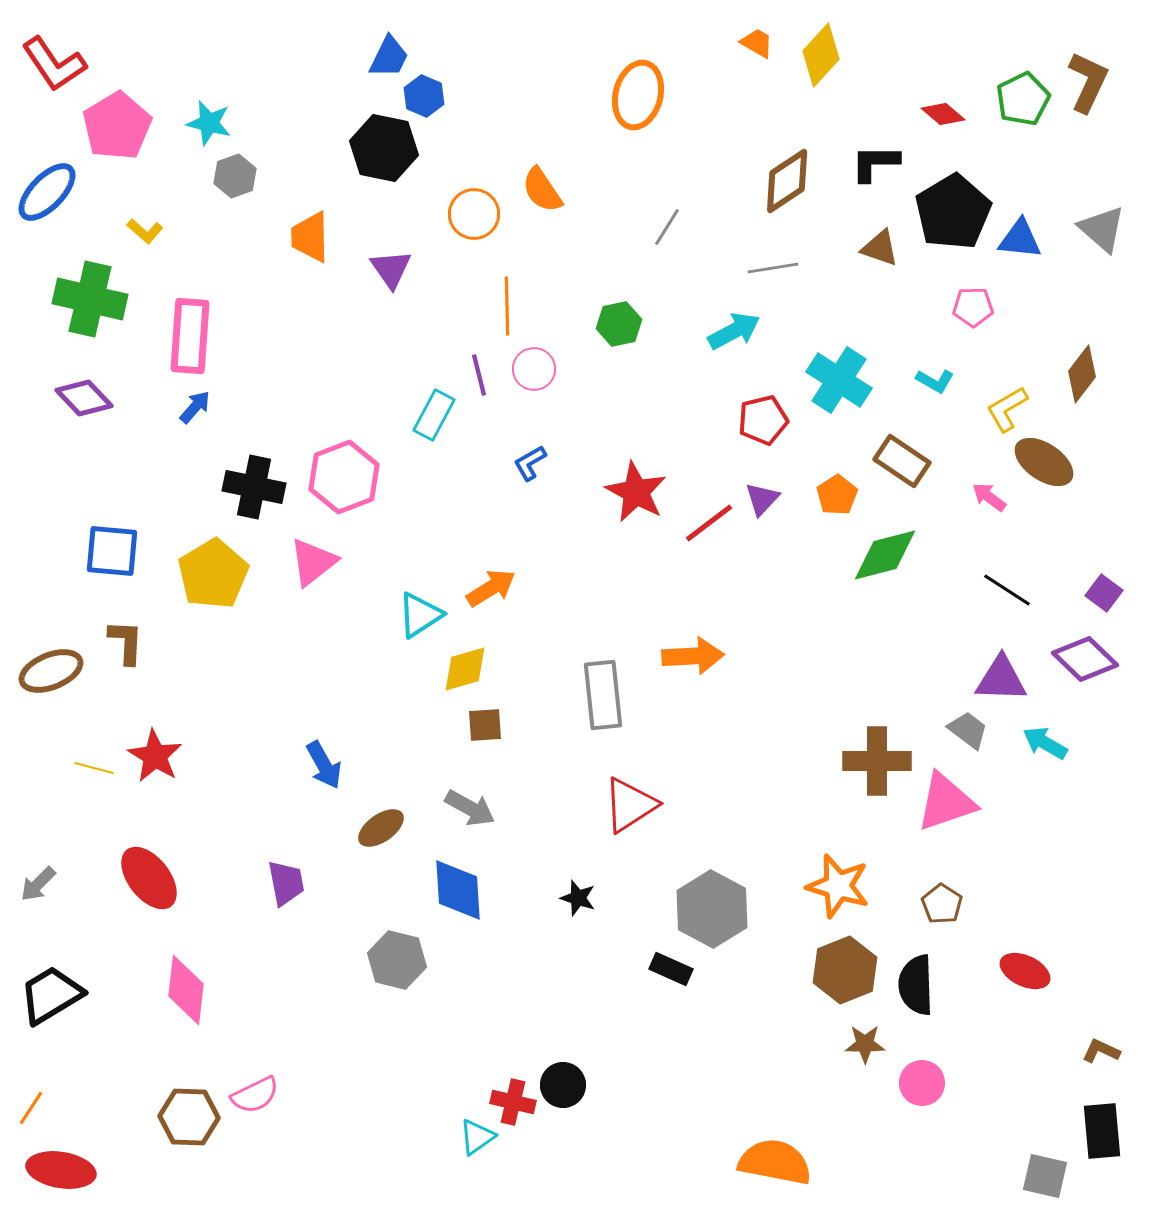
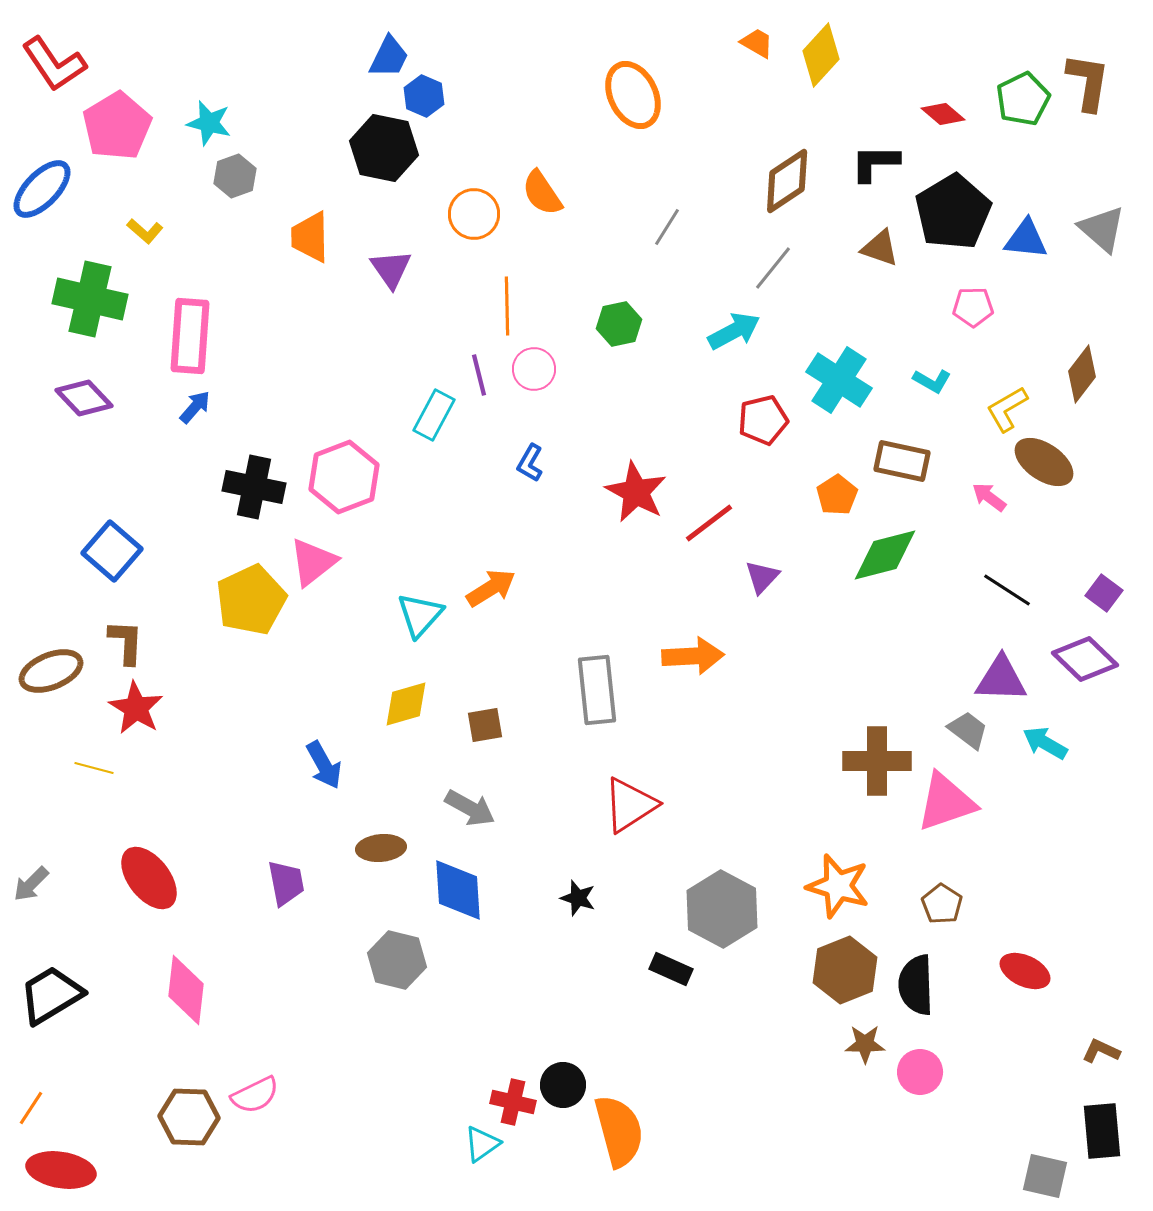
brown L-shape at (1088, 82): rotated 16 degrees counterclockwise
orange ellipse at (638, 95): moved 5 px left; rotated 40 degrees counterclockwise
orange semicircle at (542, 190): moved 3 px down
blue ellipse at (47, 192): moved 5 px left, 3 px up
blue triangle at (1020, 239): moved 6 px right
gray line at (773, 268): rotated 42 degrees counterclockwise
cyan L-shape at (935, 381): moved 3 px left
brown rectangle at (902, 461): rotated 22 degrees counterclockwise
blue L-shape at (530, 463): rotated 30 degrees counterclockwise
purple triangle at (762, 499): moved 78 px down
blue square at (112, 551): rotated 36 degrees clockwise
yellow pentagon at (213, 574): moved 38 px right, 26 px down; rotated 6 degrees clockwise
cyan triangle at (420, 615): rotated 15 degrees counterclockwise
yellow diamond at (465, 669): moved 59 px left, 35 px down
gray rectangle at (603, 695): moved 6 px left, 5 px up
brown square at (485, 725): rotated 6 degrees counterclockwise
red star at (155, 756): moved 19 px left, 48 px up
brown ellipse at (381, 828): moved 20 px down; rotated 30 degrees clockwise
gray arrow at (38, 884): moved 7 px left
gray hexagon at (712, 909): moved 10 px right
pink circle at (922, 1083): moved 2 px left, 11 px up
cyan triangle at (477, 1137): moved 5 px right, 7 px down
orange semicircle at (775, 1162): moved 156 px left, 31 px up; rotated 64 degrees clockwise
